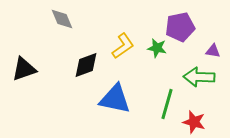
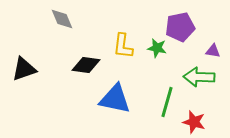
yellow L-shape: rotated 132 degrees clockwise
black diamond: rotated 28 degrees clockwise
green line: moved 2 px up
